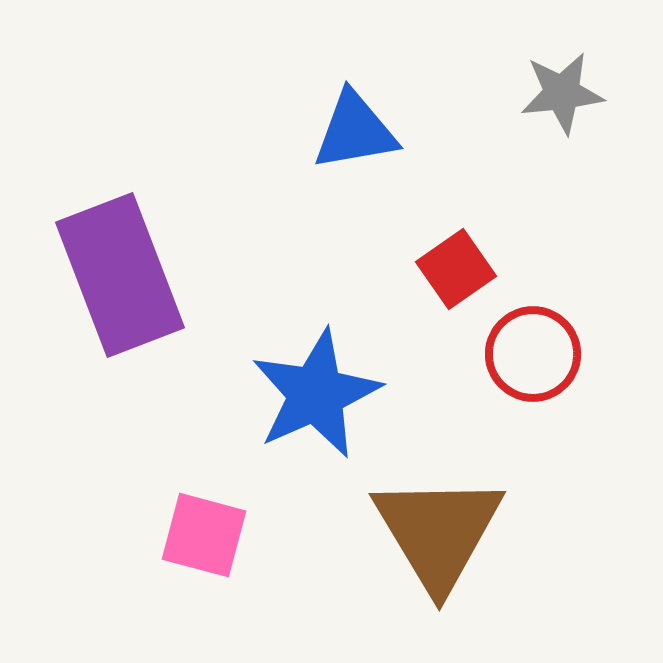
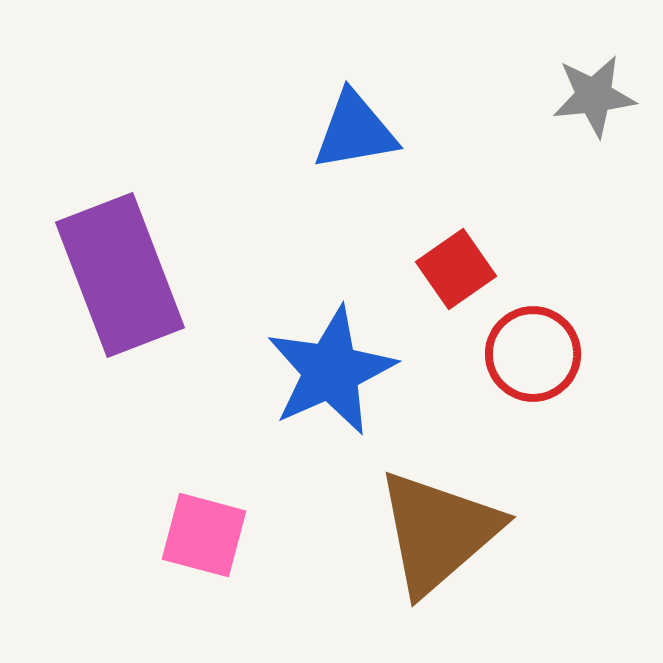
gray star: moved 32 px right, 3 px down
blue star: moved 15 px right, 23 px up
brown triangle: rotated 20 degrees clockwise
